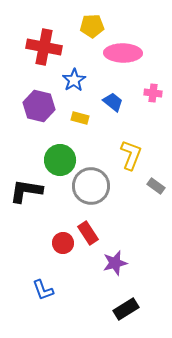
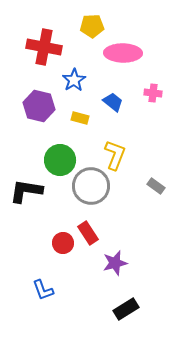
yellow L-shape: moved 16 px left
